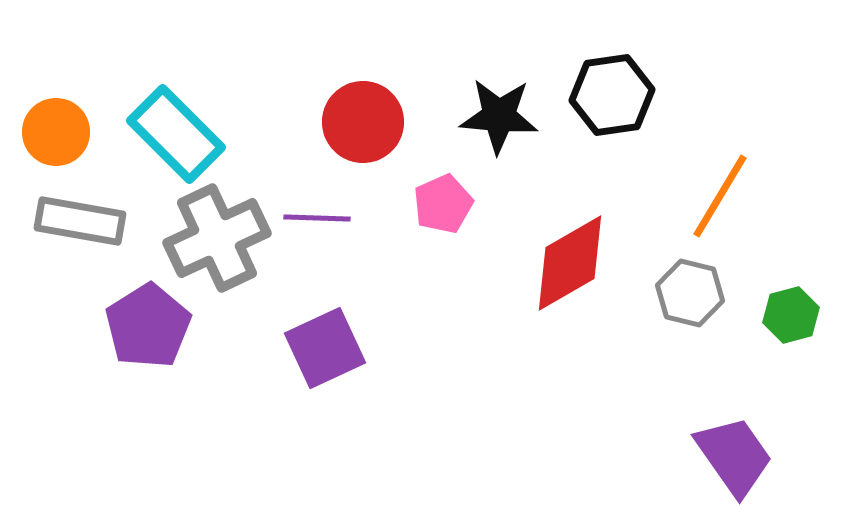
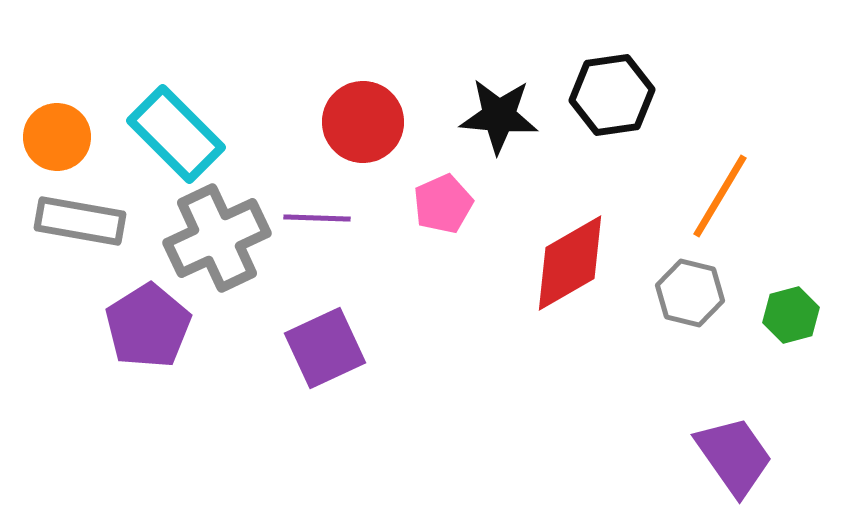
orange circle: moved 1 px right, 5 px down
